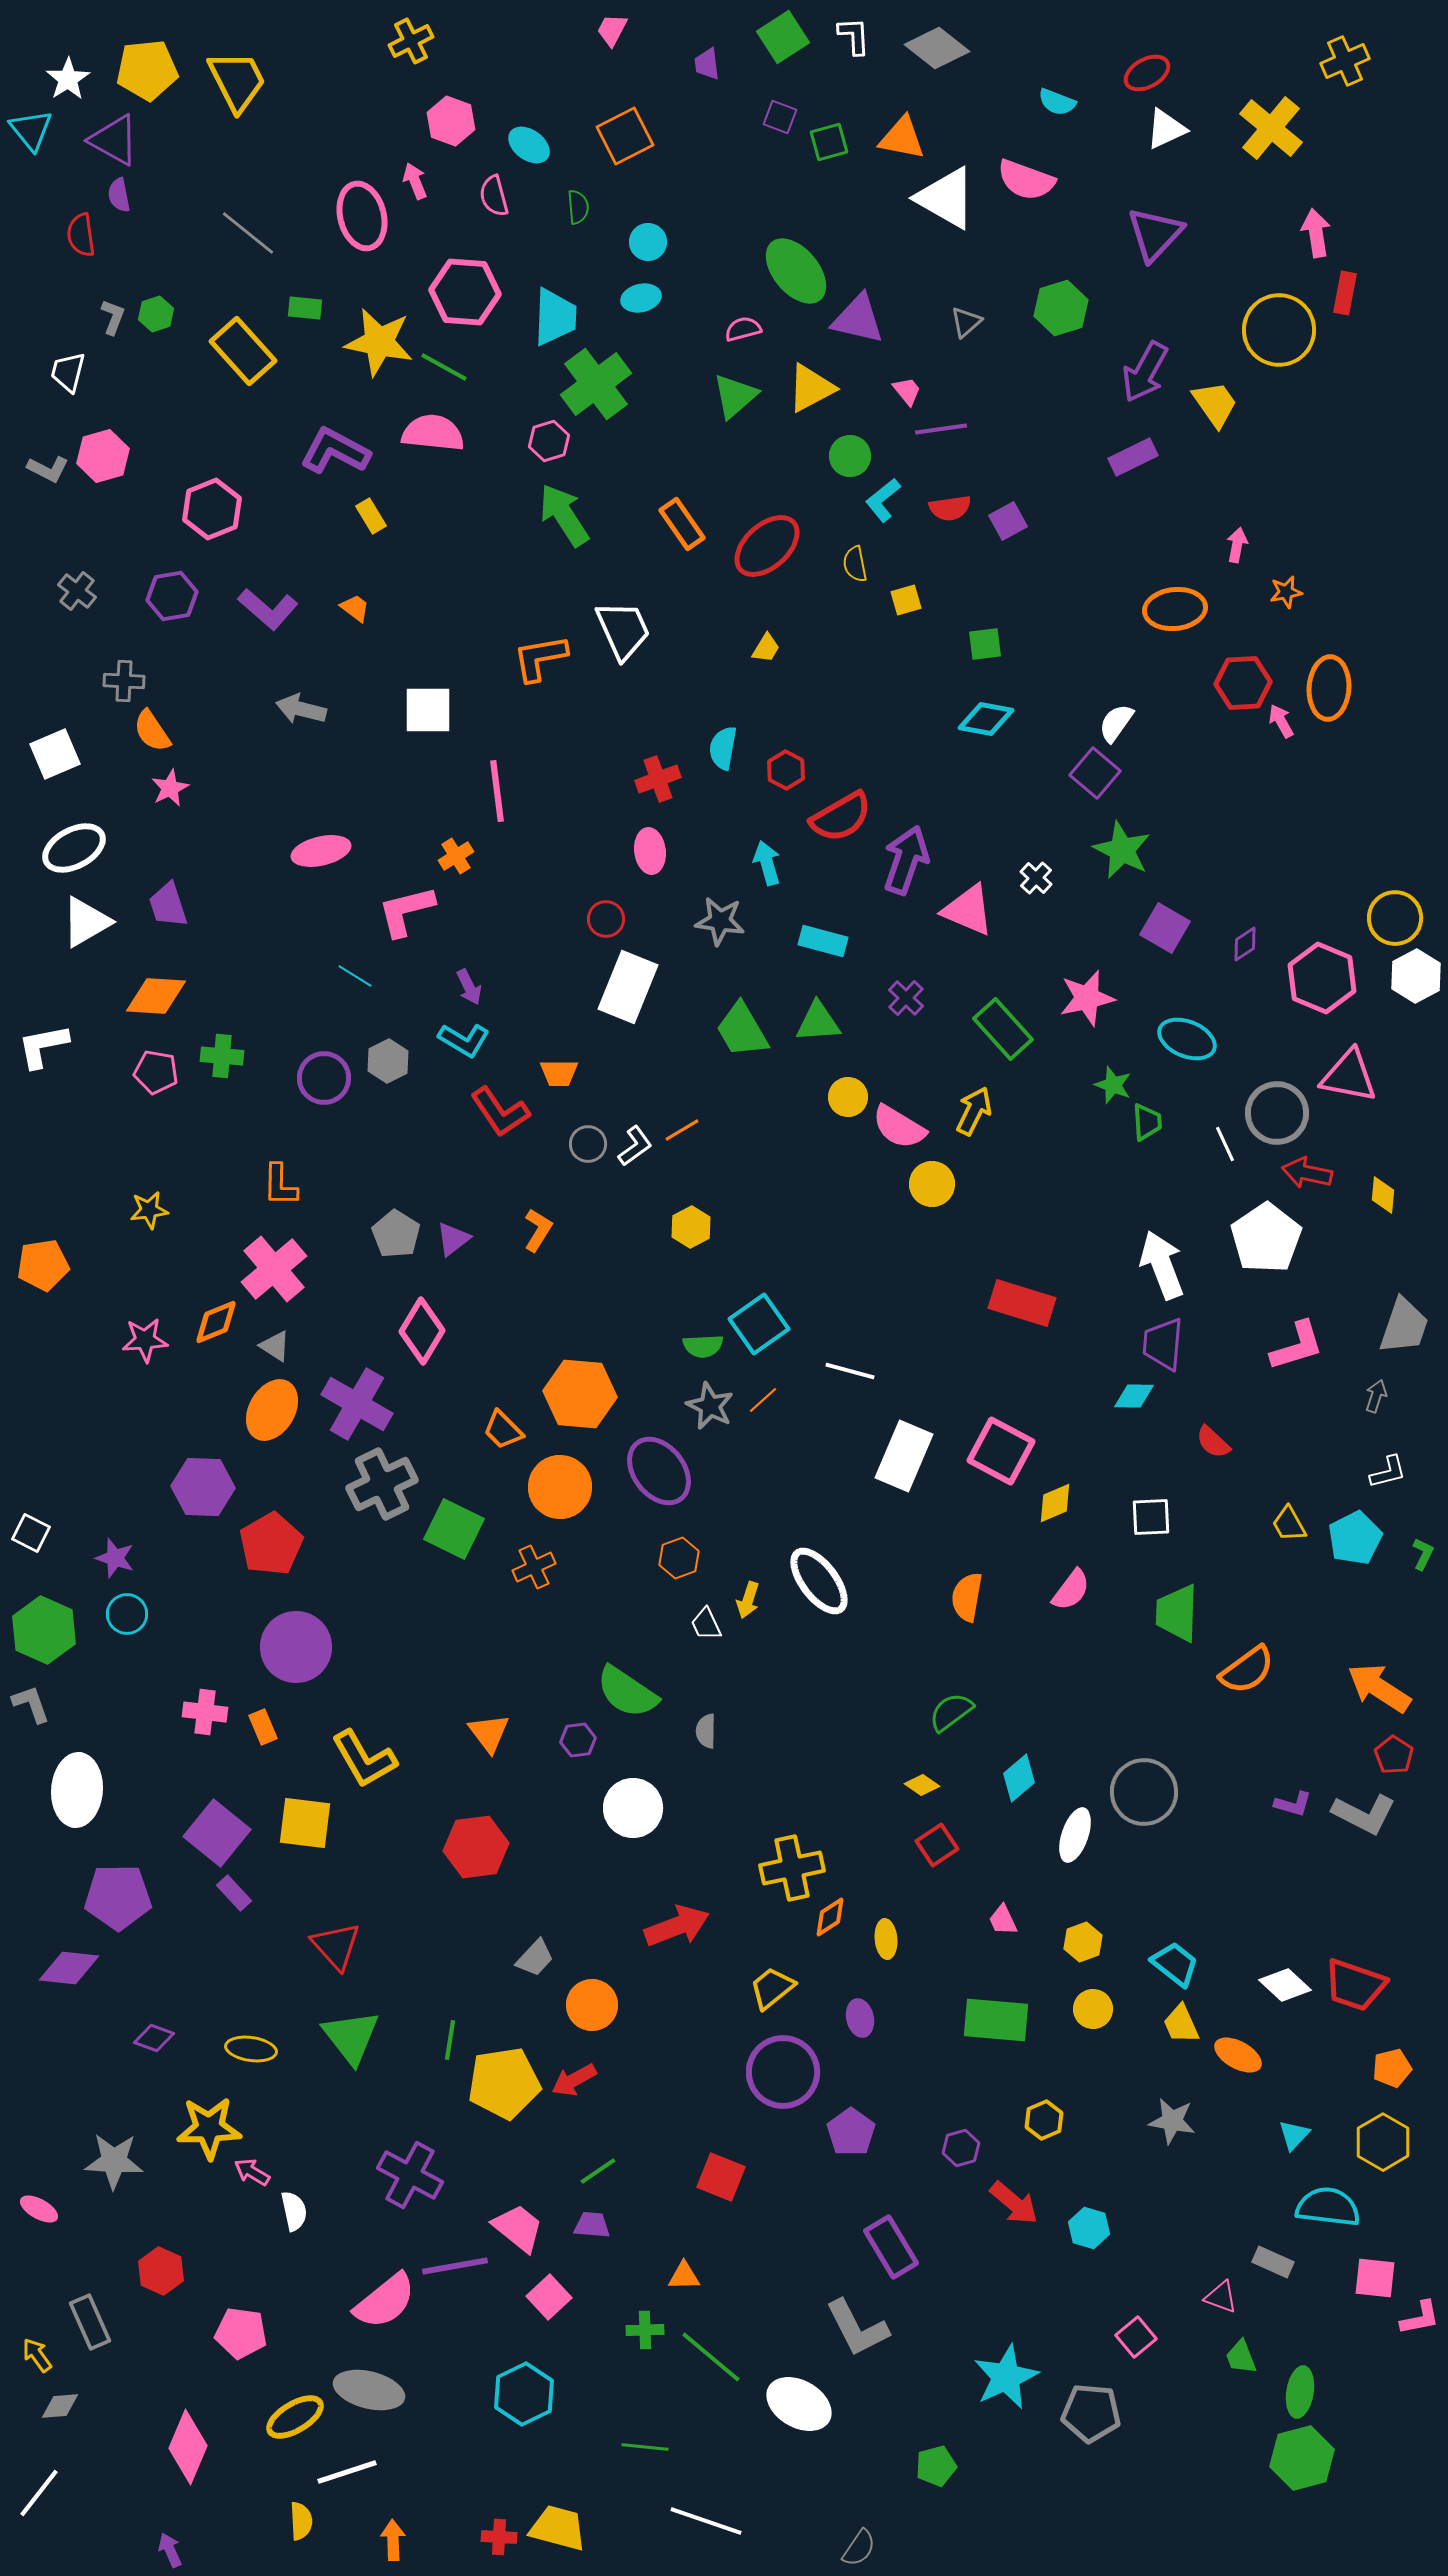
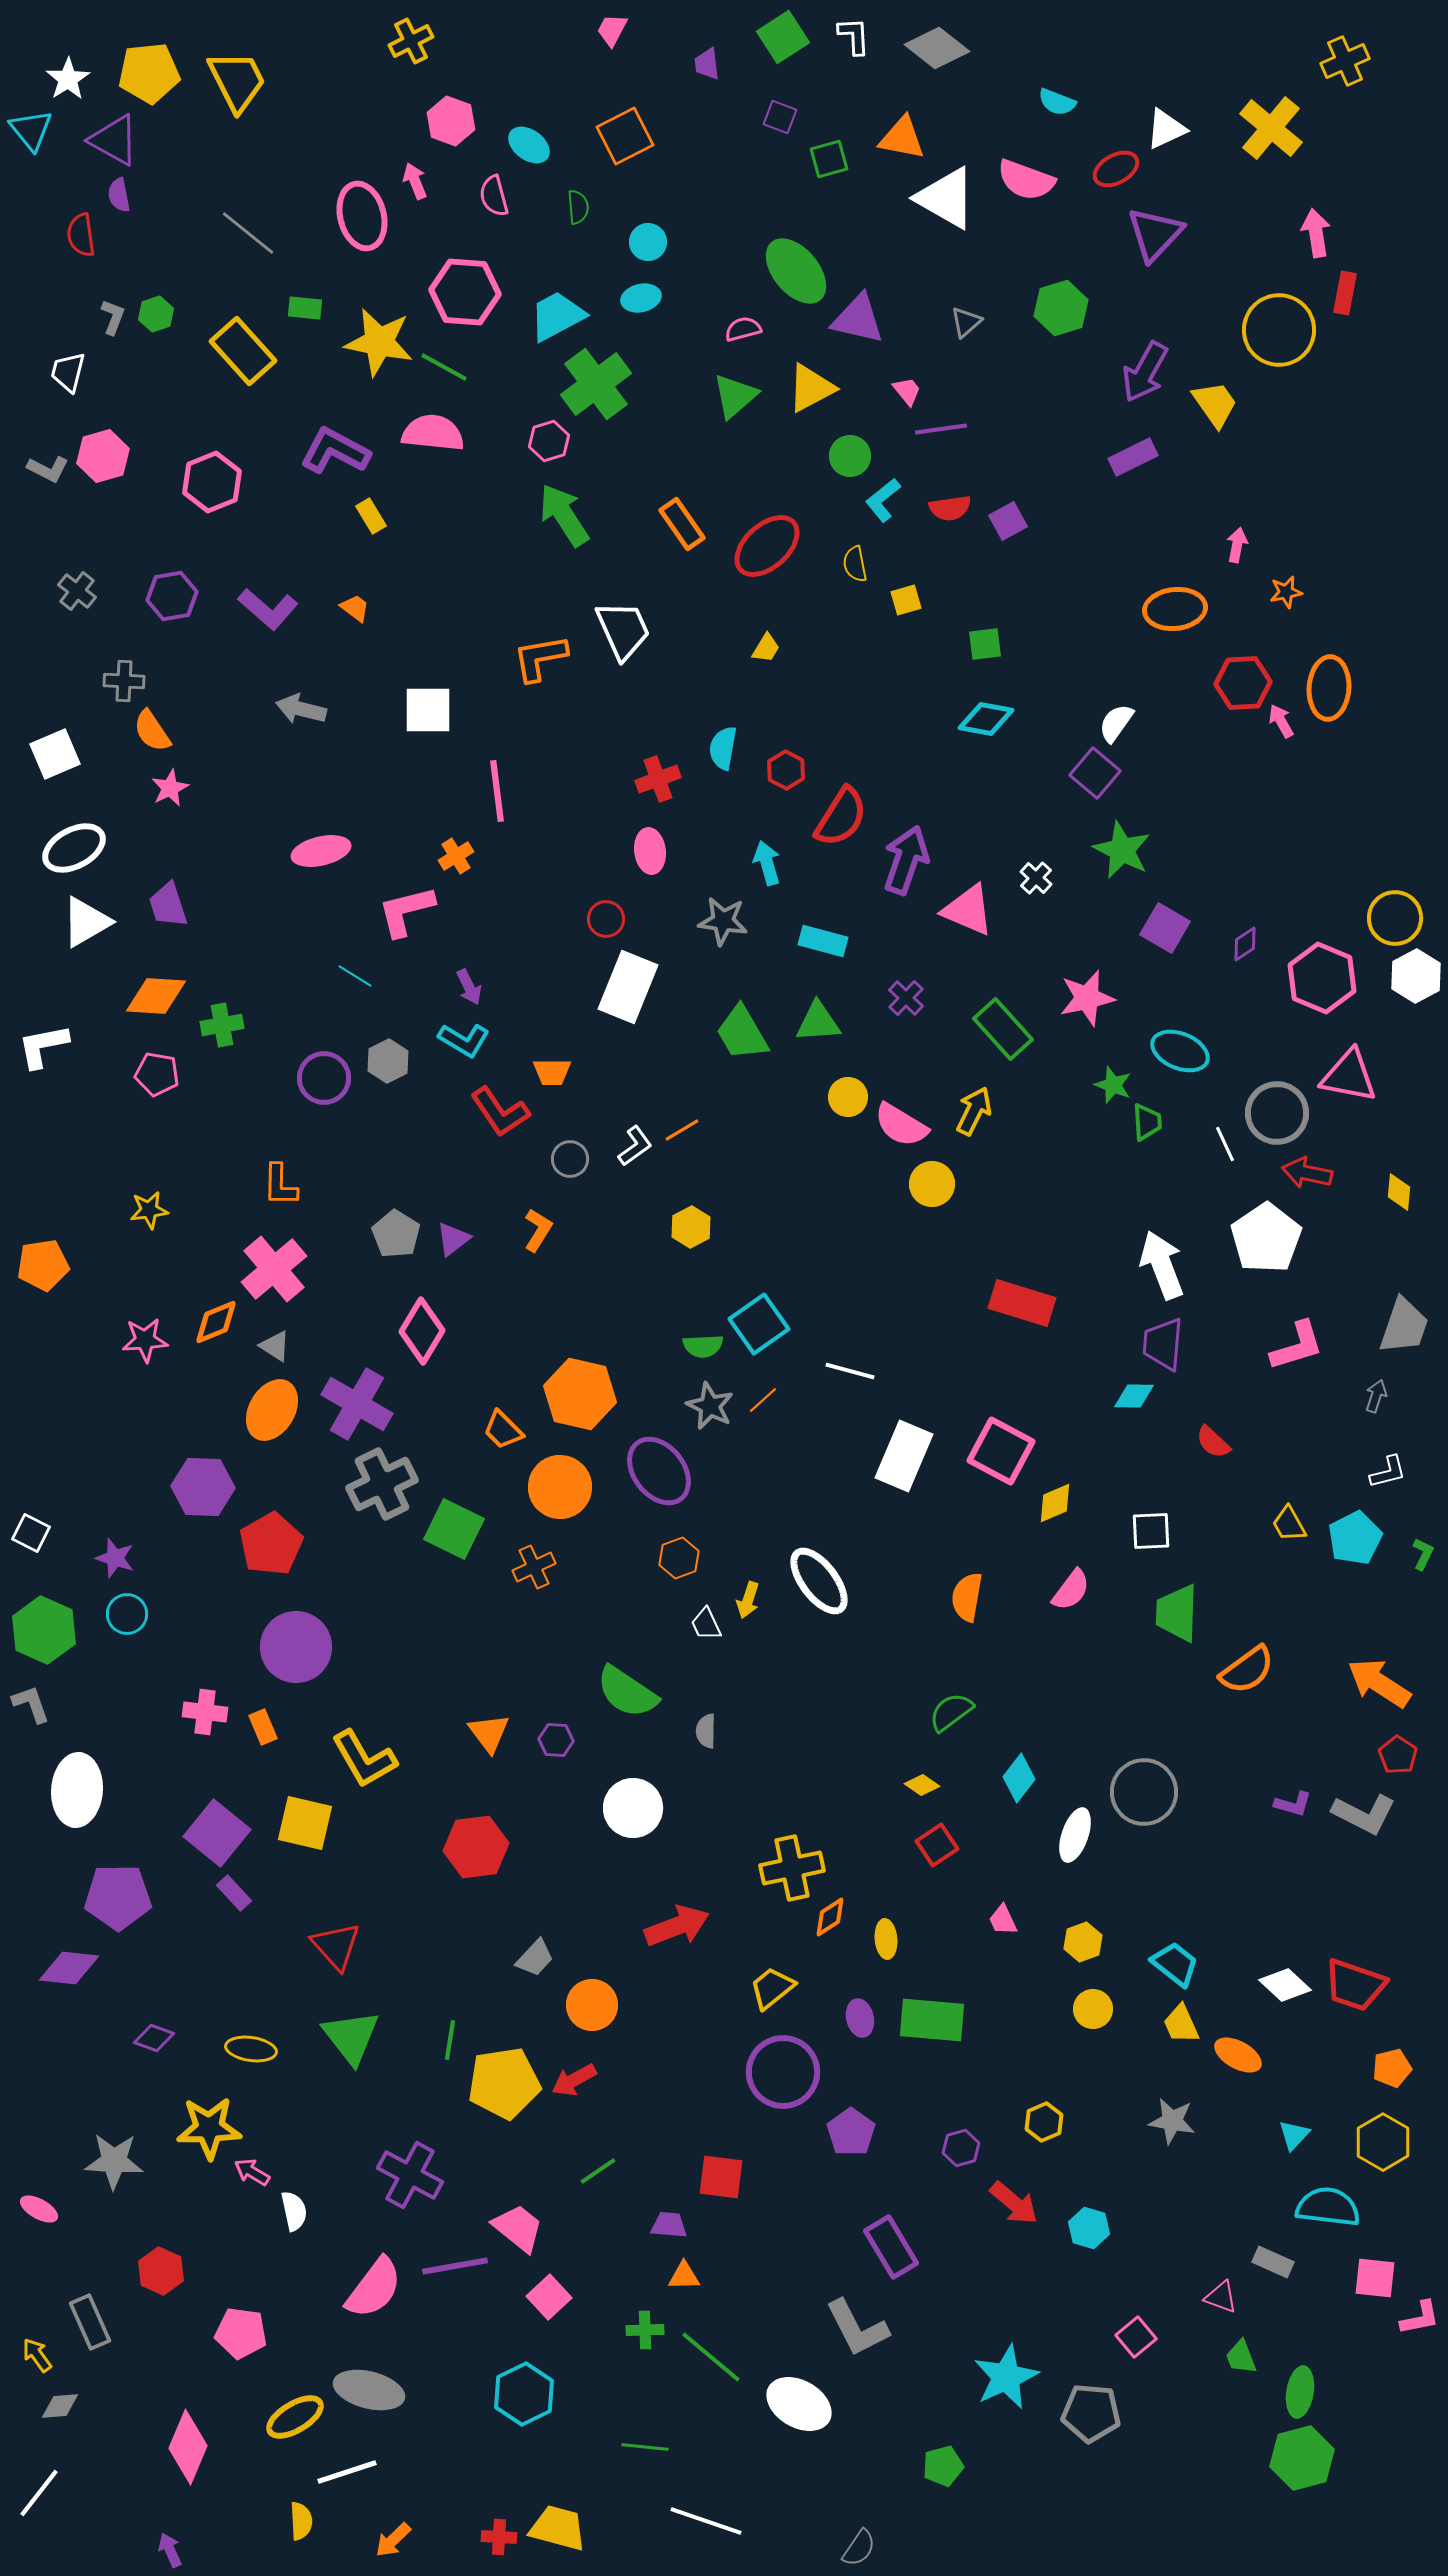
yellow pentagon at (147, 70): moved 2 px right, 3 px down
red ellipse at (1147, 73): moved 31 px left, 96 px down
green square at (829, 142): moved 17 px down
cyan trapezoid at (555, 317): moved 2 px right, 1 px up; rotated 120 degrees counterclockwise
pink hexagon at (212, 509): moved 27 px up
red semicircle at (841, 817): rotated 28 degrees counterclockwise
gray star at (720, 921): moved 3 px right
green trapezoid at (742, 1030): moved 3 px down
cyan ellipse at (1187, 1039): moved 7 px left, 12 px down
green cross at (222, 1056): moved 31 px up; rotated 15 degrees counterclockwise
pink pentagon at (156, 1072): moved 1 px right, 2 px down
orange trapezoid at (559, 1073): moved 7 px left, 1 px up
pink semicircle at (899, 1127): moved 2 px right, 2 px up
gray circle at (588, 1144): moved 18 px left, 15 px down
yellow diamond at (1383, 1195): moved 16 px right, 3 px up
orange hexagon at (580, 1394): rotated 8 degrees clockwise
white square at (1151, 1517): moved 14 px down
orange arrow at (1379, 1688): moved 5 px up
purple hexagon at (578, 1740): moved 22 px left; rotated 12 degrees clockwise
red pentagon at (1394, 1755): moved 4 px right
cyan diamond at (1019, 1778): rotated 12 degrees counterclockwise
yellow square at (305, 1823): rotated 6 degrees clockwise
green rectangle at (996, 2020): moved 64 px left
yellow hexagon at (1044, 2120): moved 2 px down
red square at (721, 2177): rotated 15 degrees counterclockwise
purple trapezoid at (592, 2225): moved 77 px right
pink semicircle at (385, 2301): moved 11 px left, 13 px up; rotated 14 degrees counterclockwise
green pentagon at (936, 2466): moved 7 px right
orange arrow at (393, 2540): rotated 132 degrees counterclockwise
